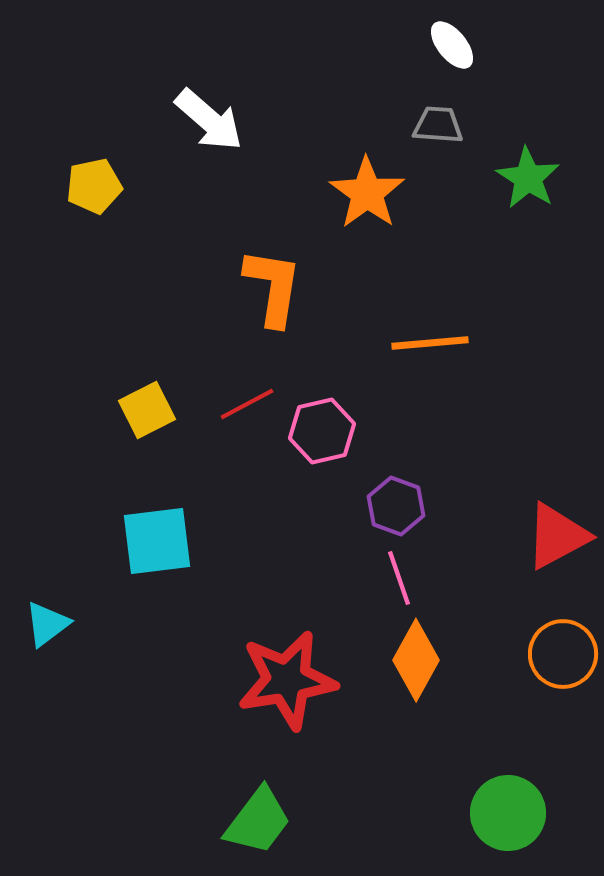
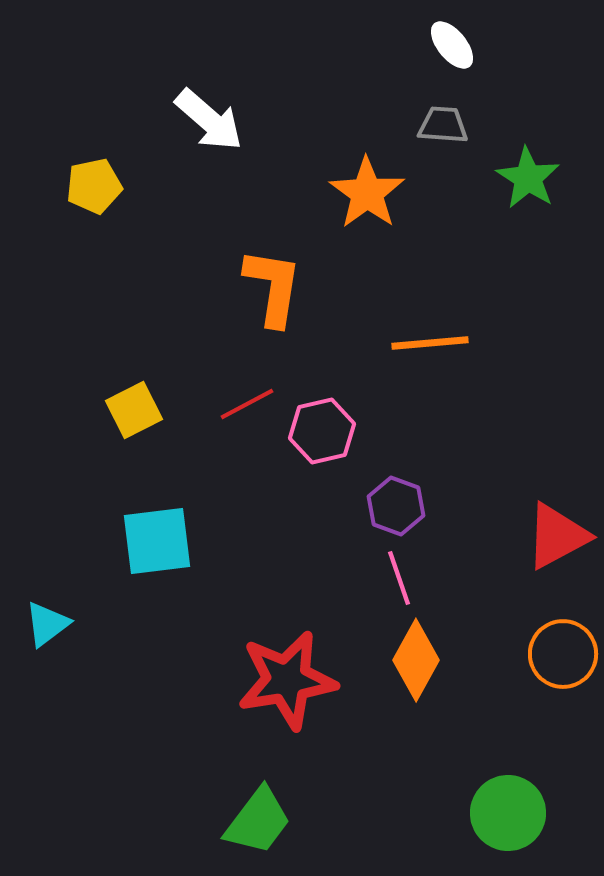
gray trapezoid: moved 5 px right
yellow square: moved 13 px left
